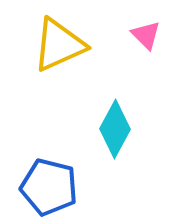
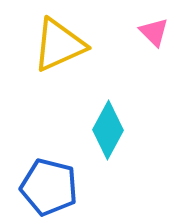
pink triangle: moved 8 px right, 3 px up
cyan diamond: moved 7 px left, 1 px down
